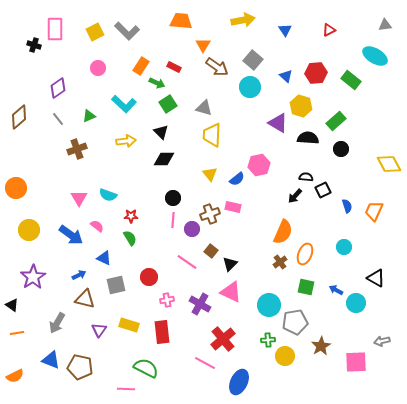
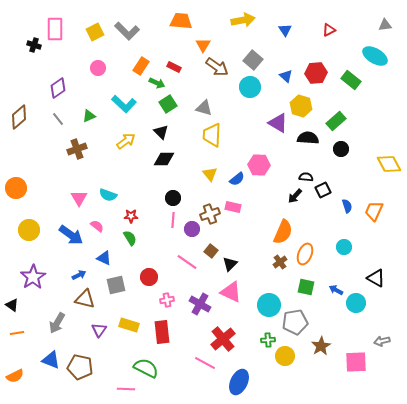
yellow arrow at (126, 141): rotated 30 degrees counterclockwise
pink hexagon at (259, 165): rotated 15 degrees clockwise
